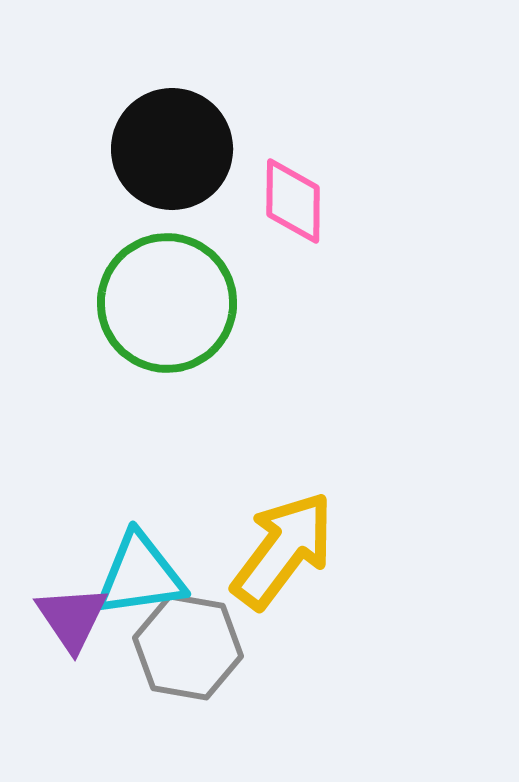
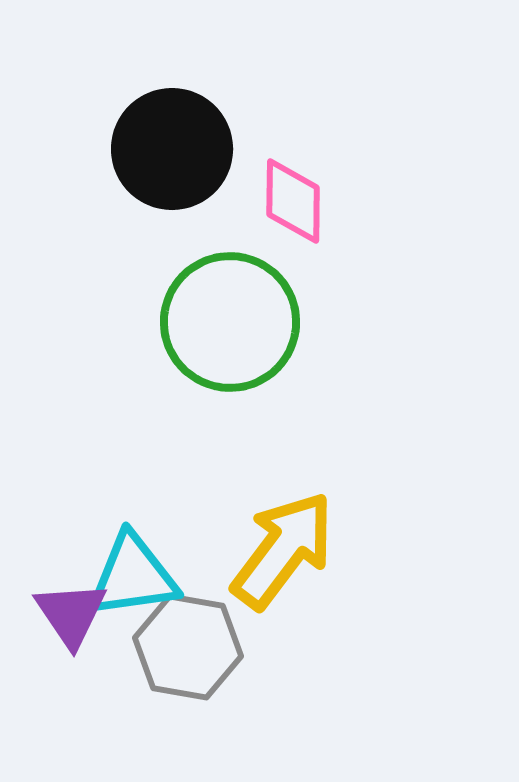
green circle: moved 63 px right, 19 px down
cyan triangle: moved 7 px left, 1 px down
purple triangle: moved 1 px left, 4 px up
